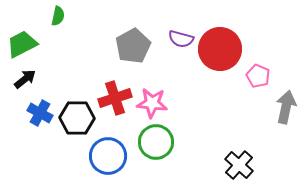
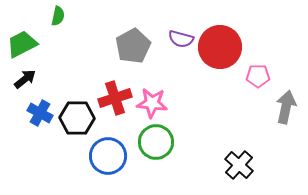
red circle: moved 2 px up
pink pentagon: rotated 25 degrees counterclockwise
